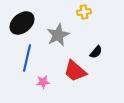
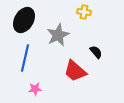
yellow cross: rotated 16 degrees clockwise
black ellipse: moved 2 px right, 3 px up; rotated 20 degrees counterclockwise
black semicircle: rotated 80 degrees counterclockwise
blue line: moved 2 px left
pink star: moved 8 px left, 7 px down
